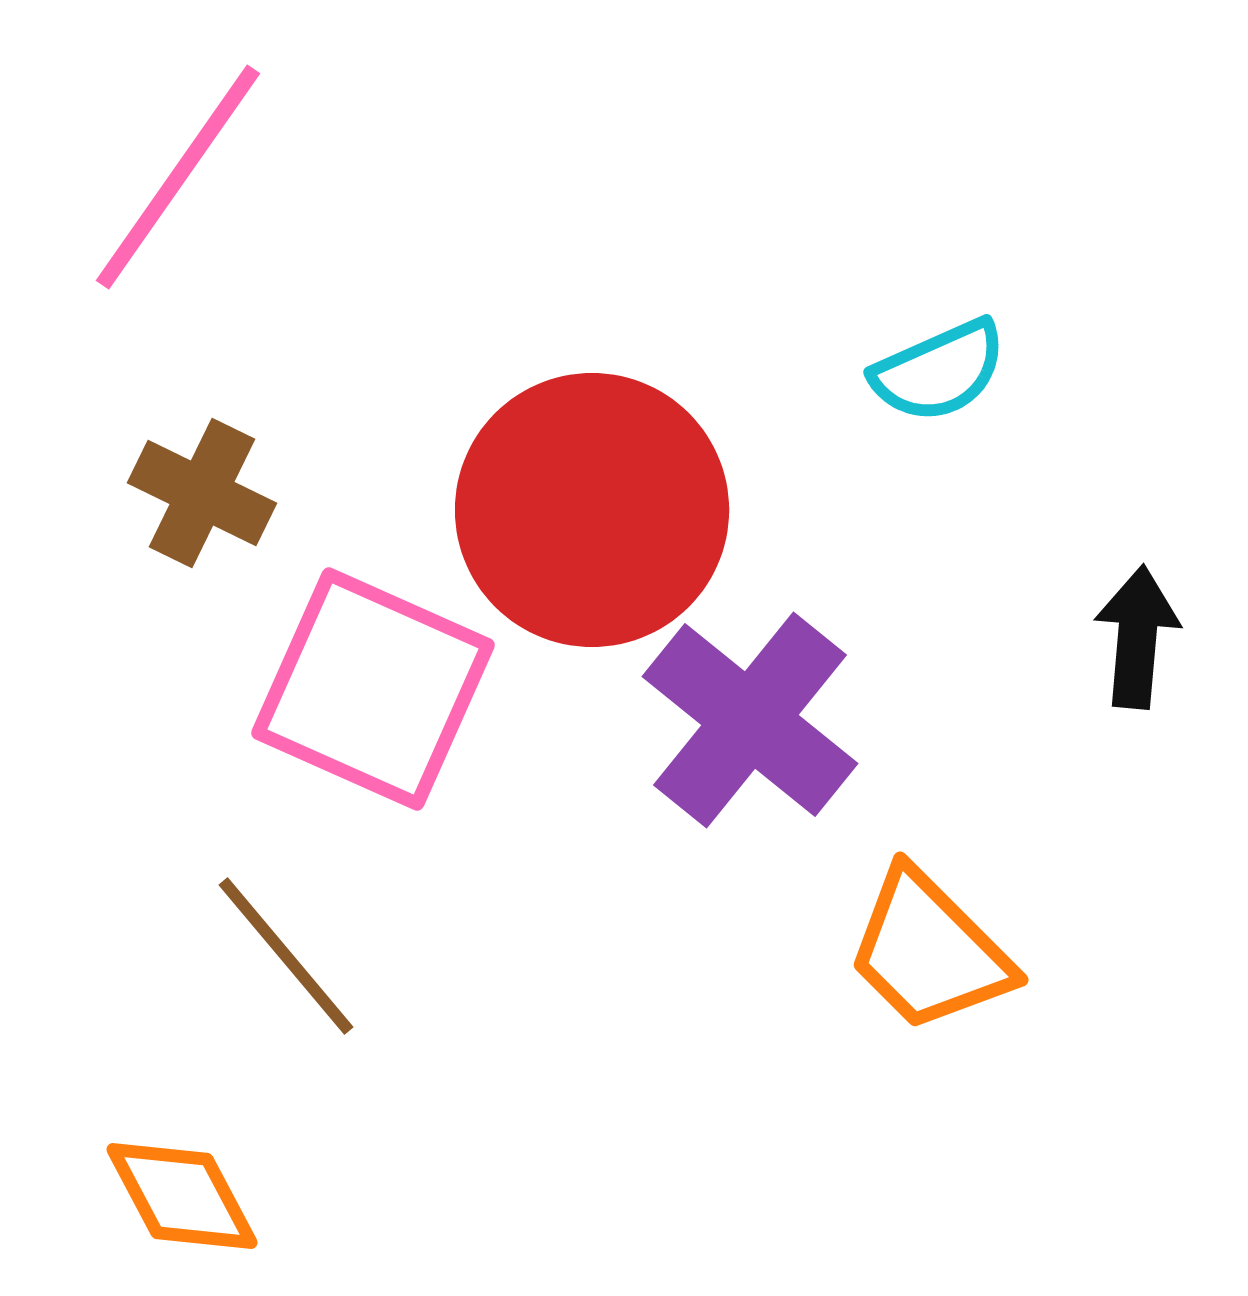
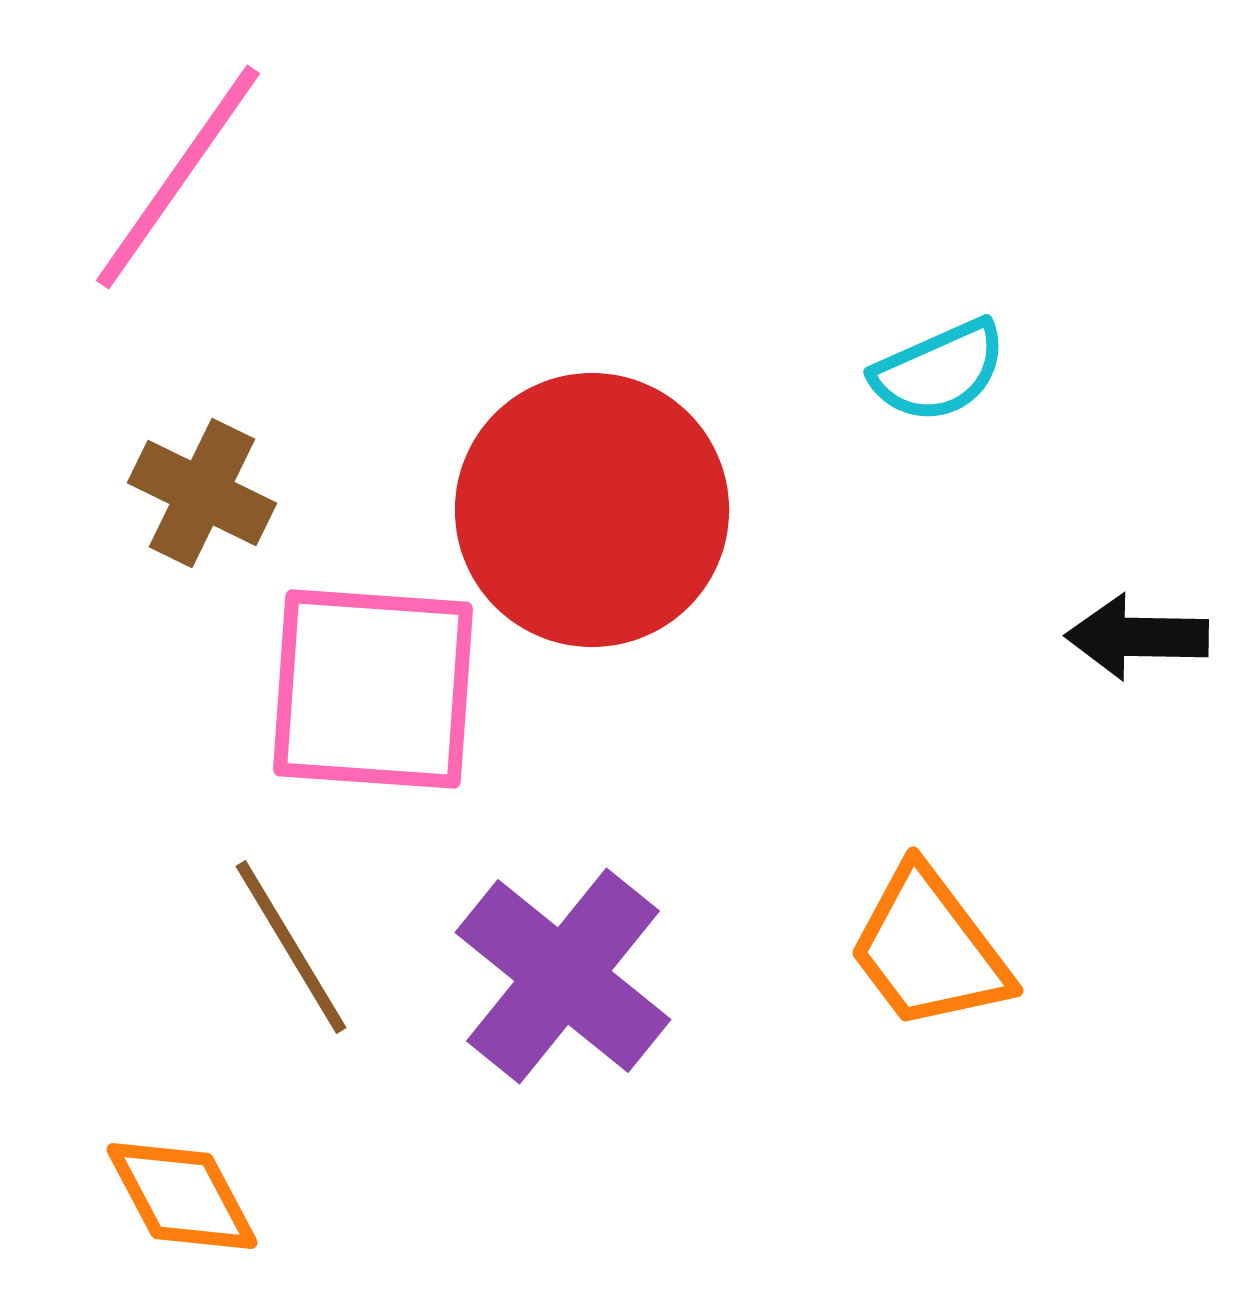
black arrow: rotated 94 degrees counterclockwise
pink square: rotated 20 degrees counterclockwise
purple cross: moved 187 px left, 256 px down
orange trapezoid: moved 2 px up; rotated 8 degrees clockwise
brown line: moved 5 px right, 9 px up; rotated 9 degrees clockwise
